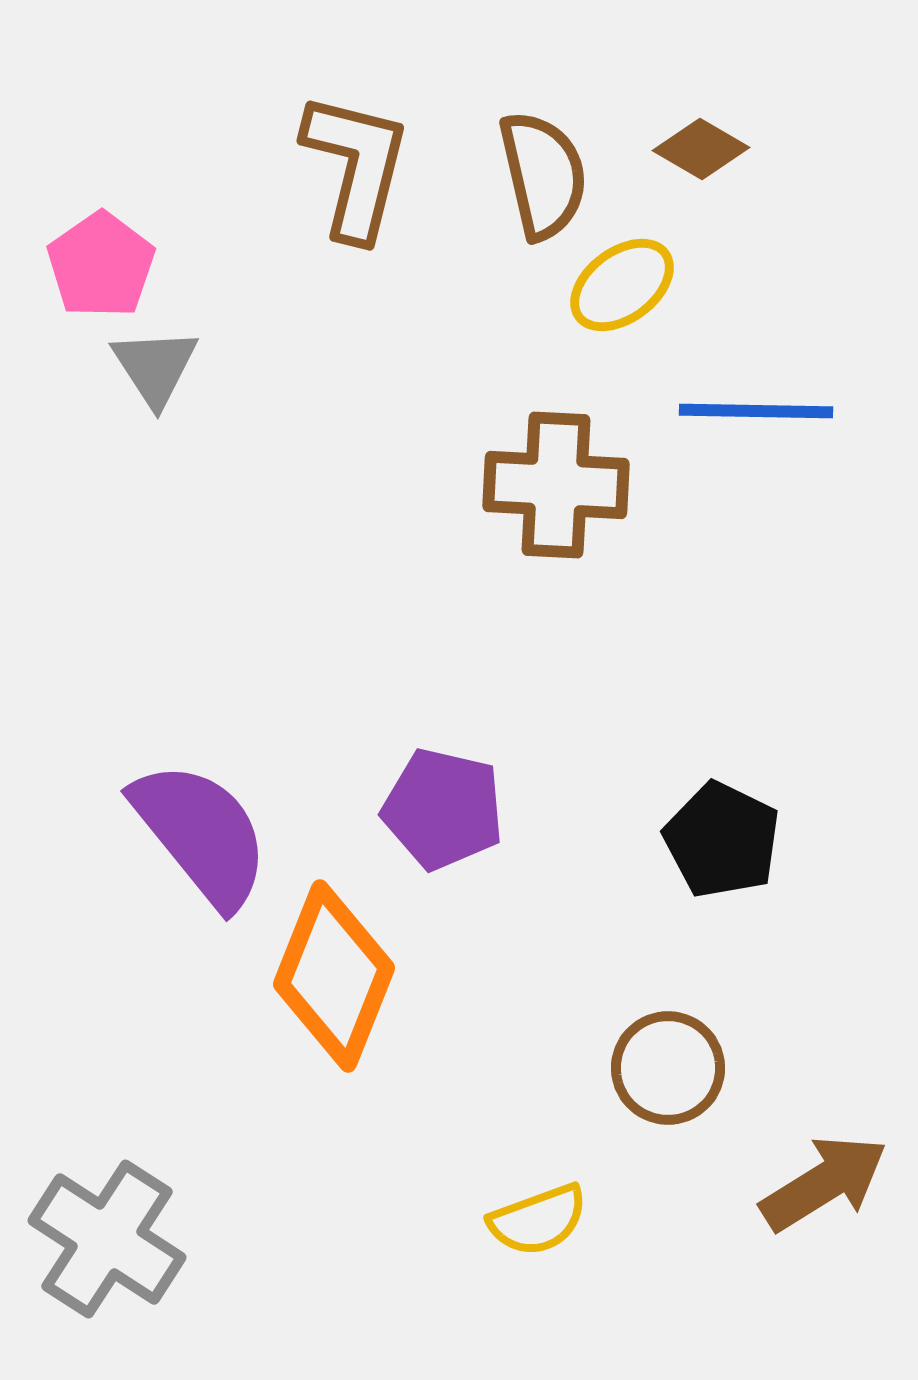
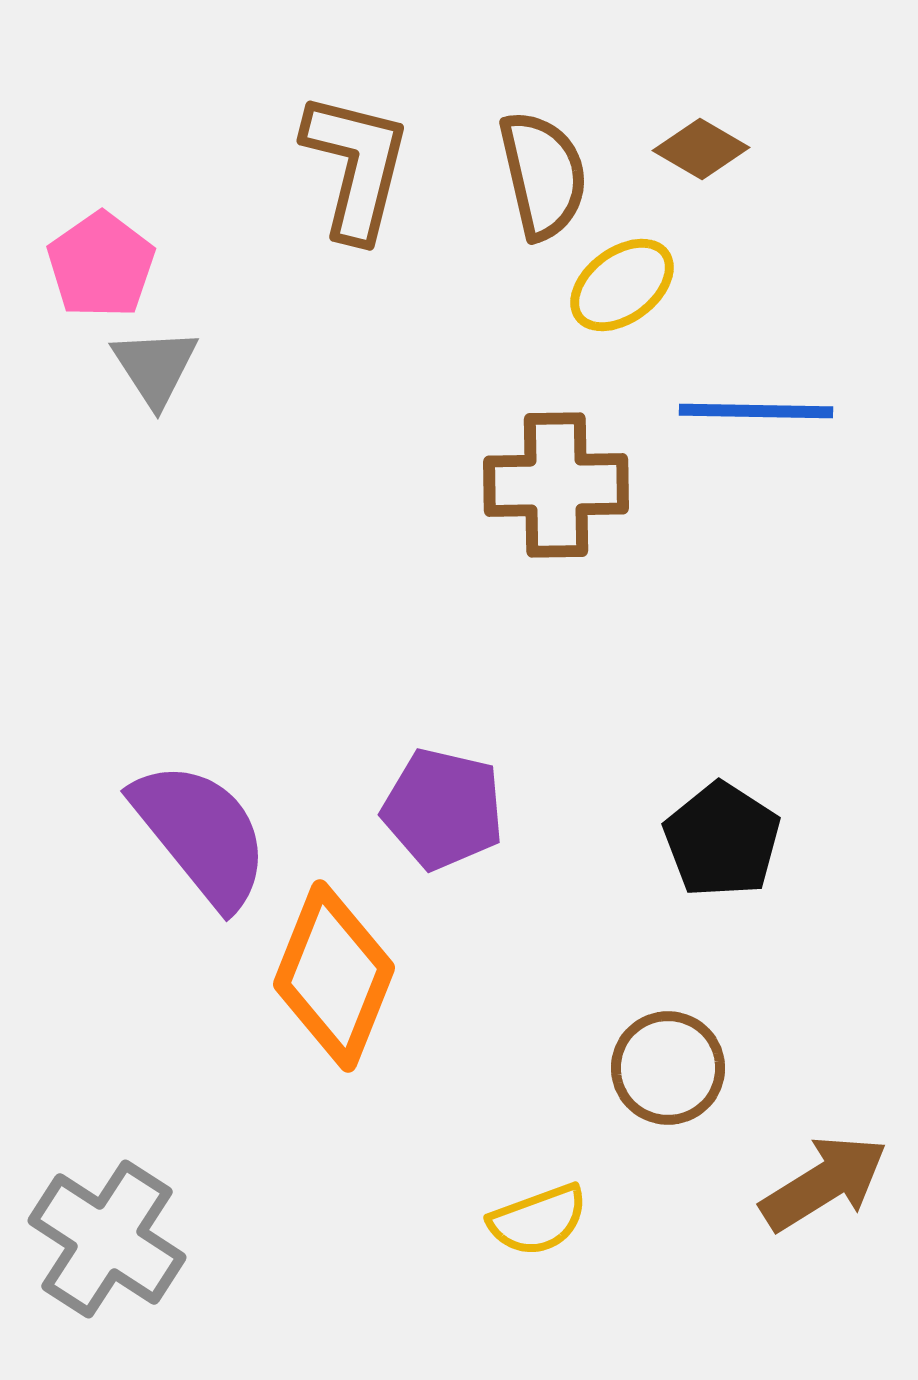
brown cross: rotated 4 degrees counterclockwise
black pentagon: rotated 7 degrees clockwise
